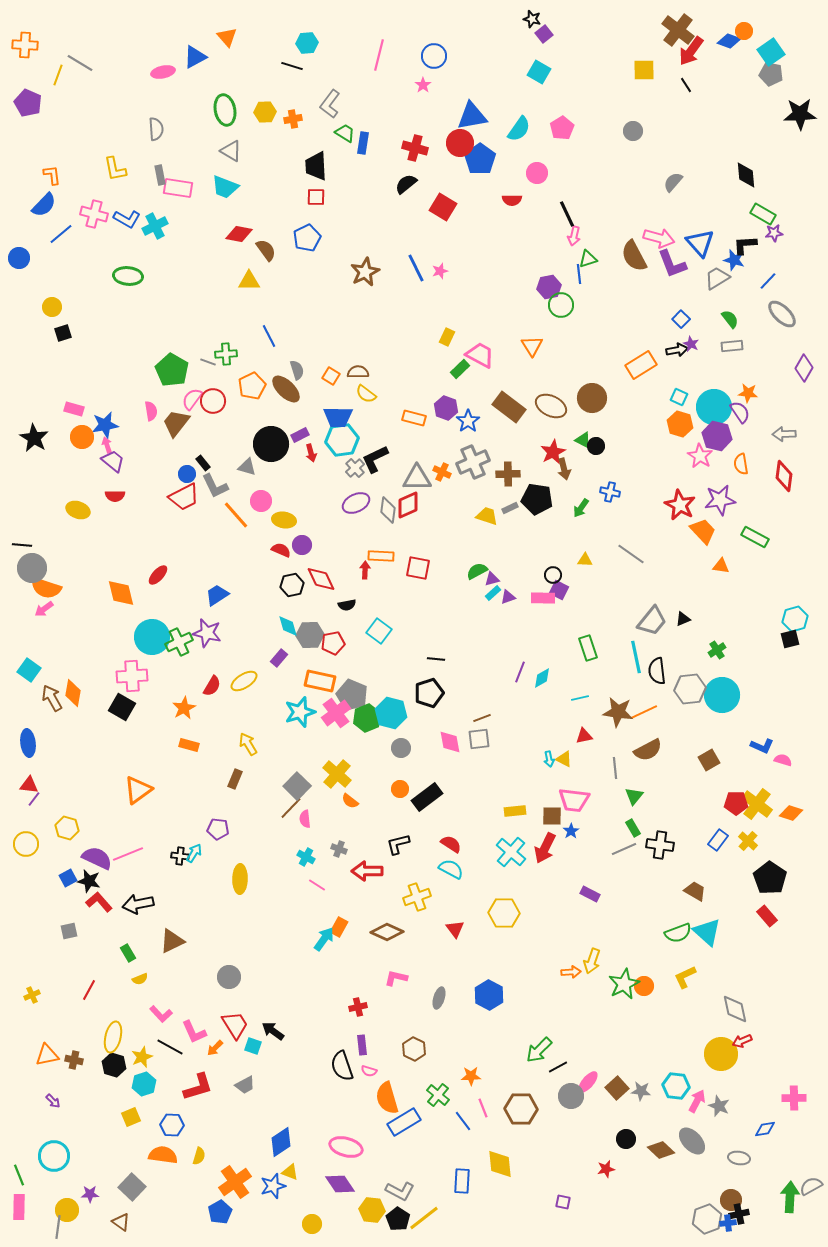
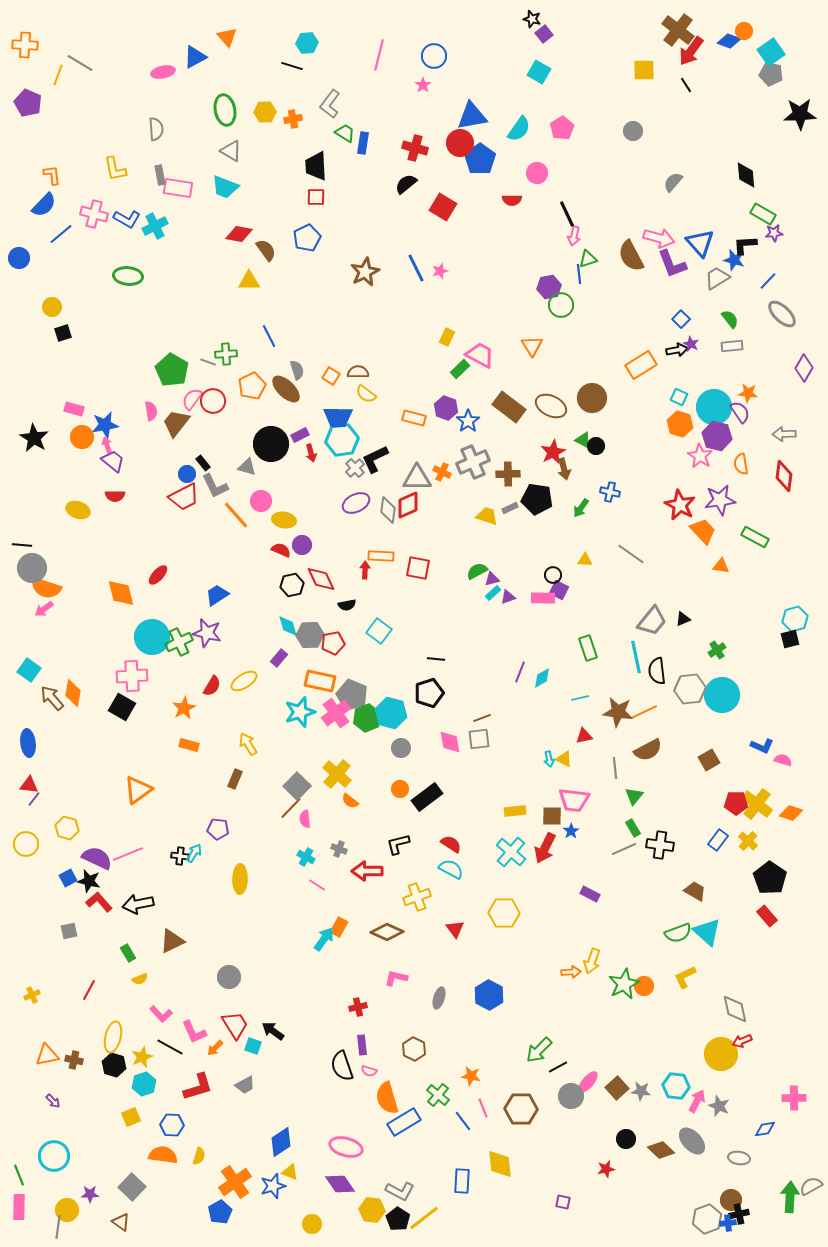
brown semicircle at (634, 256): moved 3 px left
brown arrow at (52, 698): rotated 12 degrees counterclockwise
orange star at (471, 1076): rotated 12 degrees clockwise
